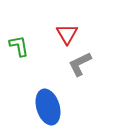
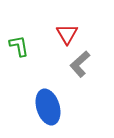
gray L-shape: rotated 16 degrees counterclockwise
